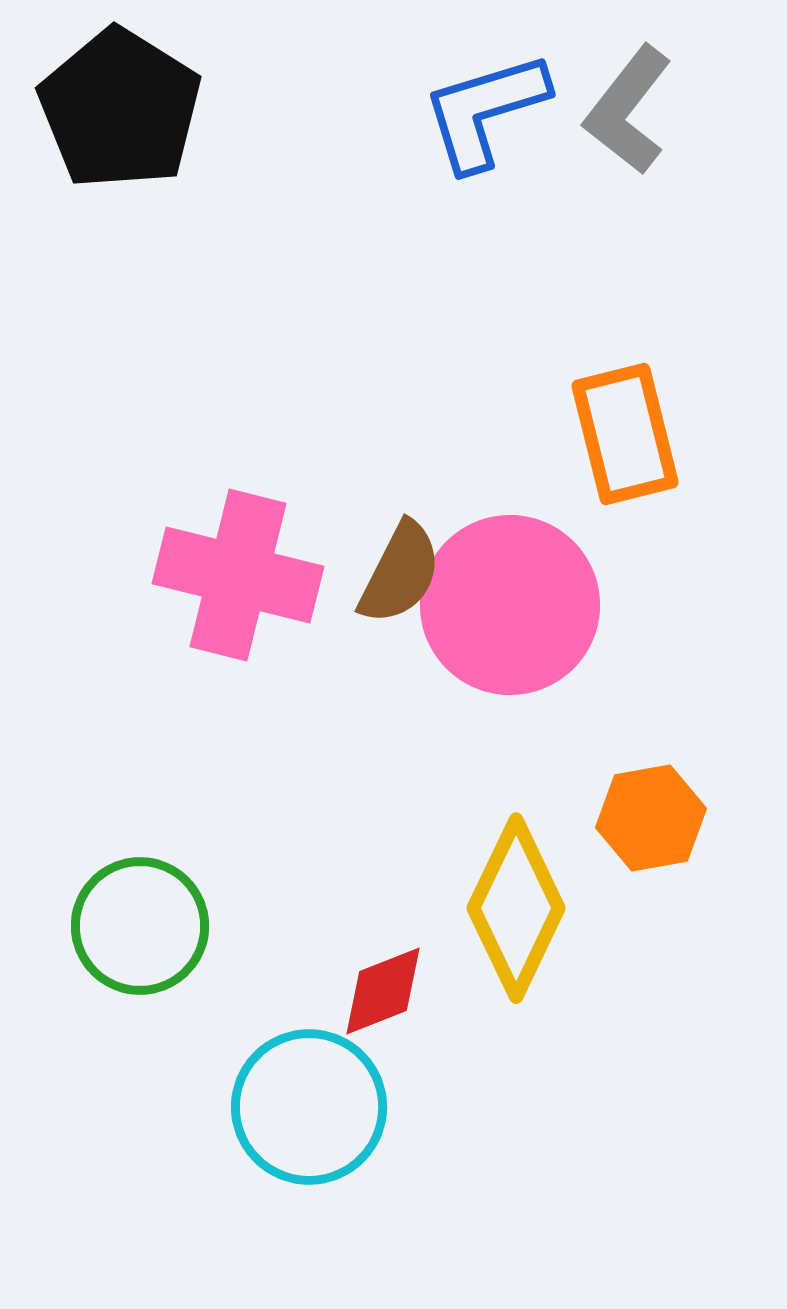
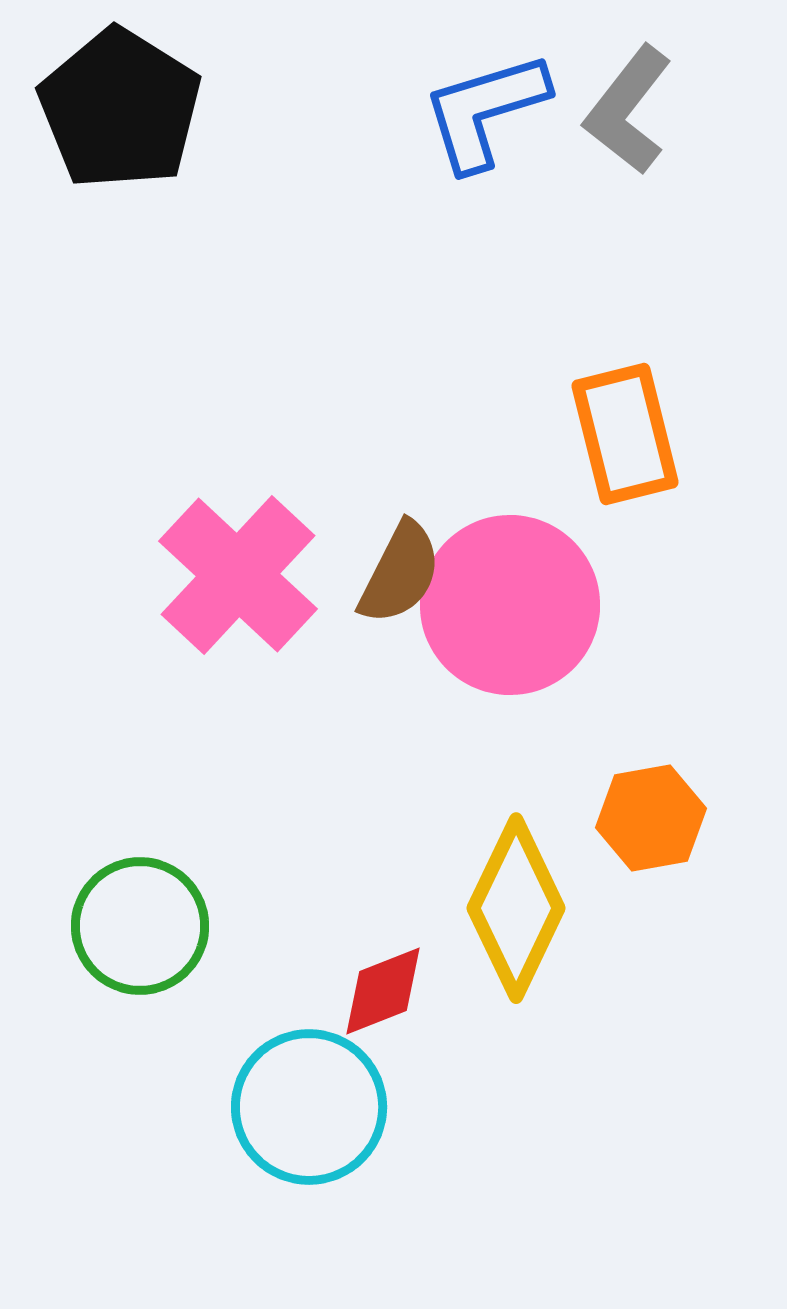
pink cross: rotated 29 degrees clockwise
